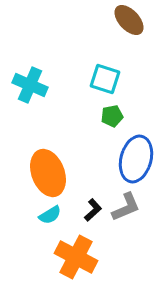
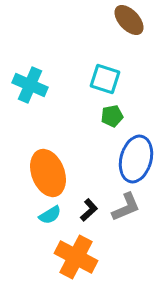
black L-shape: moved 4 px left
